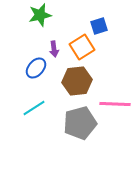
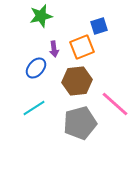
green star: moved 1 px right, 1 px down
orange square: rotated 10 degrees clockwise
pink line: rotated 40 degrees clockwise
